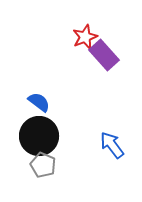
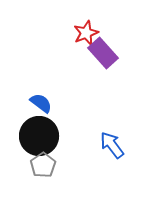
red star: moved 1 px right, 4 px up
purple rectangle: moved 1 px left, 2 px up
blue semicircle: moved 2 px right, 1 px down
gray pentagon: rotated 15 degrees clockwise
